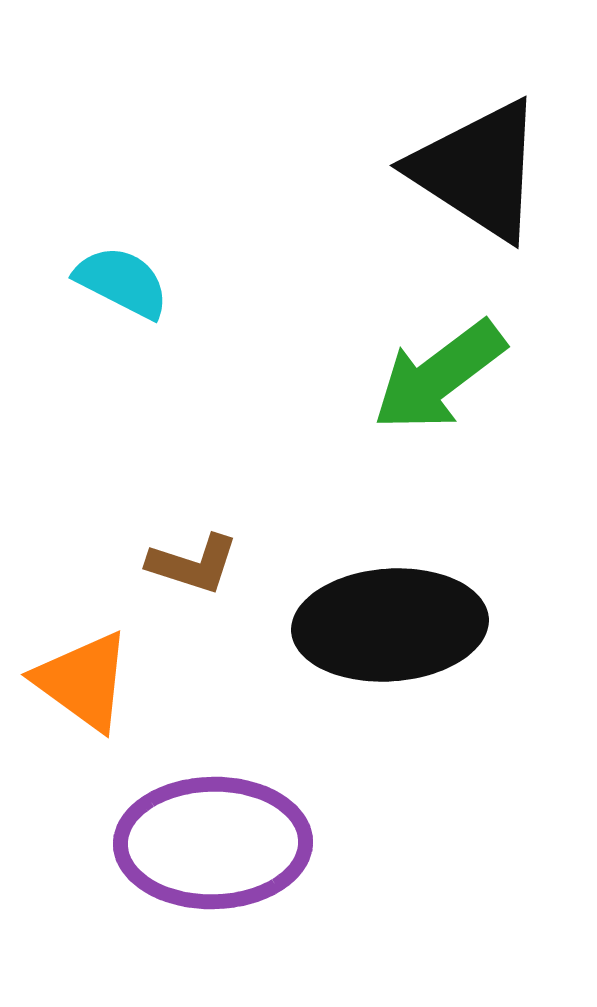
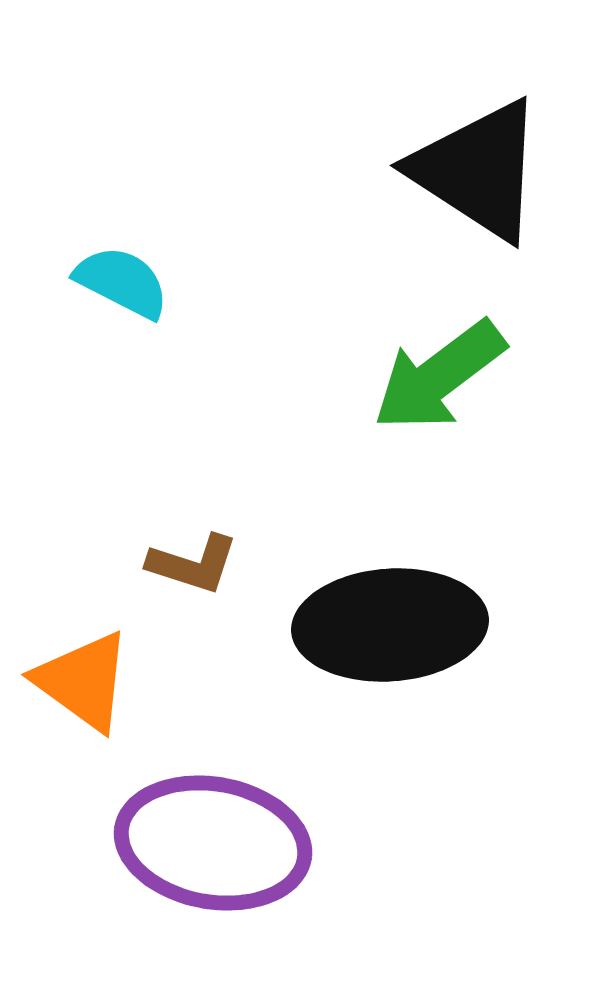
purple ellipse: rotated 11 degrees clockwise
